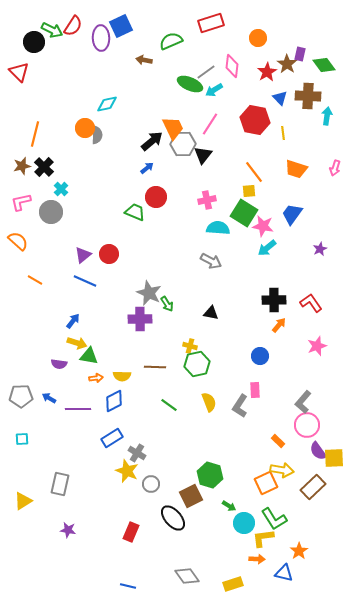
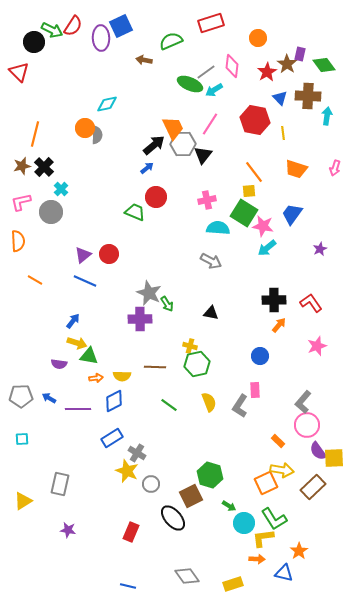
black arrow at (152, 141): moved 2 px right, 4 px down
orange semicircle at (18, 241): rotated 45 degrees clockwise
